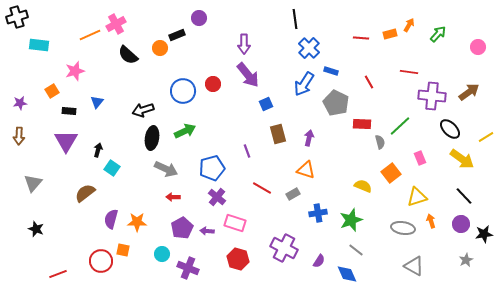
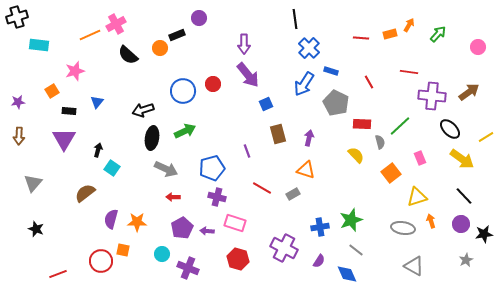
purple star at (20, 103): moved 2 px left, 1 px up
purple triangle at (66, 141): moved 2 px left, 2 px up
yellow semicircle at (363, 186): moved 7 px left, 31 px up; rotated 24 degrees clockwise
purple cross at (217, 197): rotated 24 degrees counterclockwise
blue cross at (318, 213): moved 2 px right, 14 px down
